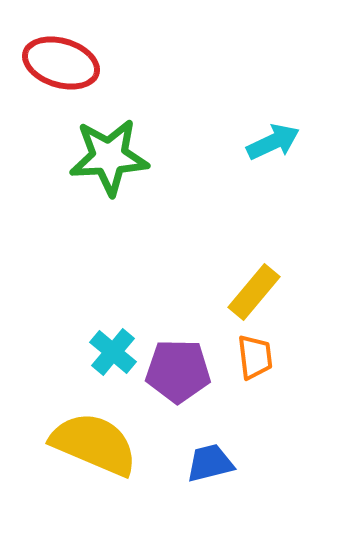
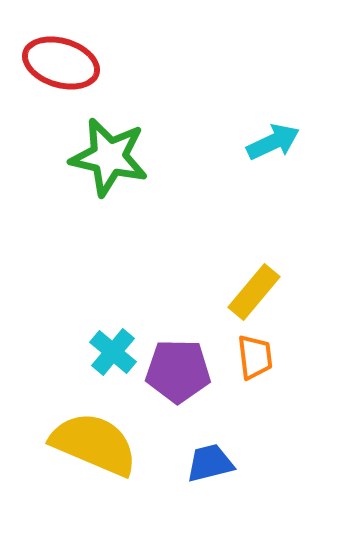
green star: rotated 16 degrees clockwise
